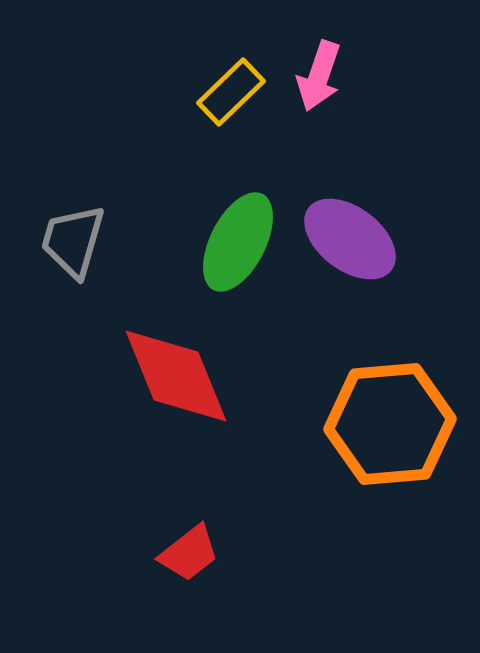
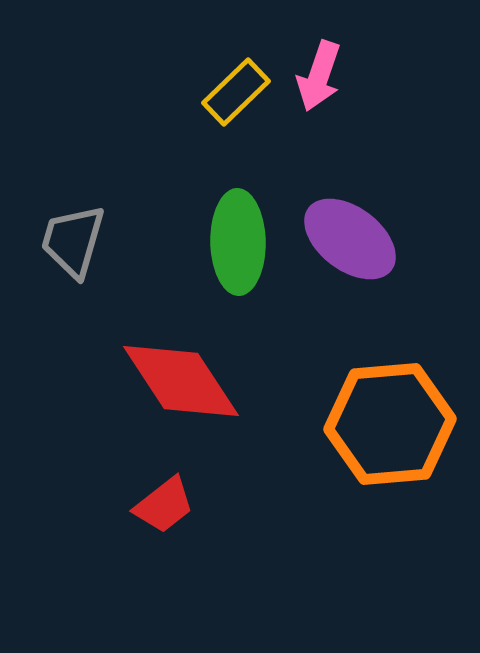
yellow rectangle: moved 5 px right
green ellipse: rotated 28 degrees counterclockwise
red diamond: moved 5 px right, 5 px down; rotated 11 degrees counterclockwise
red trapezoid: moved 25 px left, 48 px up
